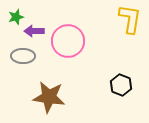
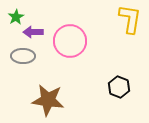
green star: rotated 14 degrees counterclockwise
purple arrow: moved 1 px left, 1 px down
pink circle: moved 2 px right
black hexagon: moved 2 px left, 2 px down
brown star: moved 1 px left, 3 px down
